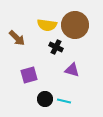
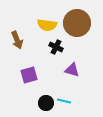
brown circle: moved 2 px right, 2 px up
brown arrow: moved 2 px down; rotated 24 degrees clockwise
black circle: moved 1 px right, 4 px down
